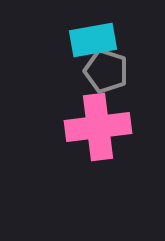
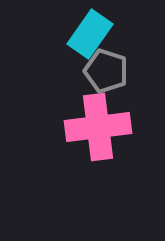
cyan rectangle: moved 3 px left, 6 px up; rotated 45 degrees counterclockwise
